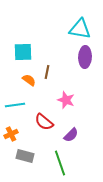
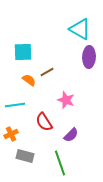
cyan triangle: rotated 20 degrees clockwise
purple ellipse: moved 4 px right
brown line: rotated 48 degrees clockwise
red semicircle: rotated 18 degrees clockwise
